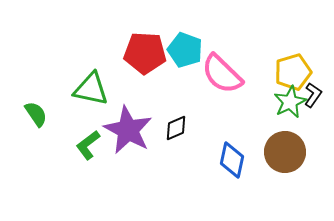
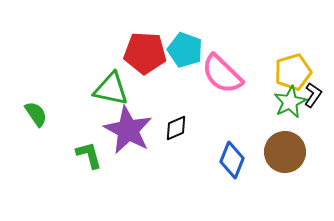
green triangle: moved 20 px right
green L-shape: moved 1 px right, 10 px down; rotated 112 degrees clockwise
blue diamond: rotated 9 degrees clockwise
